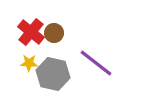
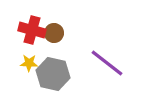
red cross: moved 1 px right, 2 px up; rotated 24 degrees counterclockwise
purple line: moved 11 px right
